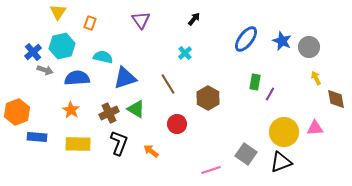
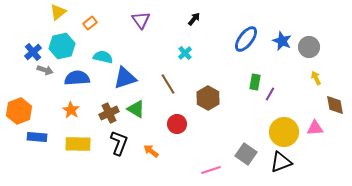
yellow triangle: rotated 18 degrees clockwise
orange rectangle: rotated 32 degrees clockwise
brown diamond: moved 1 px left, 6 px down
orange hexagon: moved 2 px right, 1 px up
